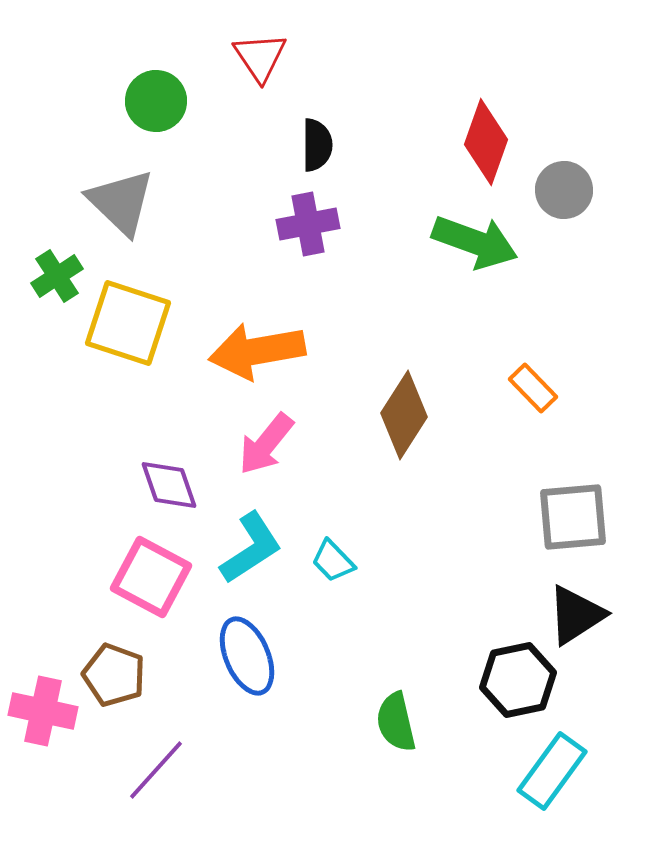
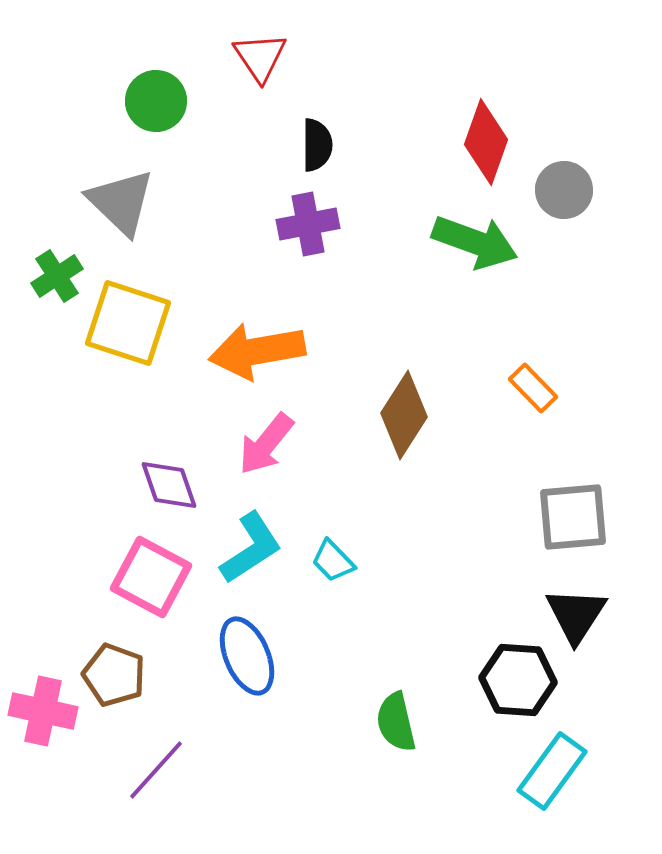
black triangle: rotated 24 degrees counterclockwise
black hexagon: rotated 16 degrees clockwise
